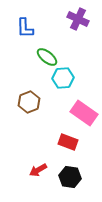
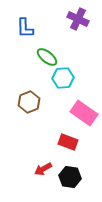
red arrow: moved 5 px right, 1 px up
